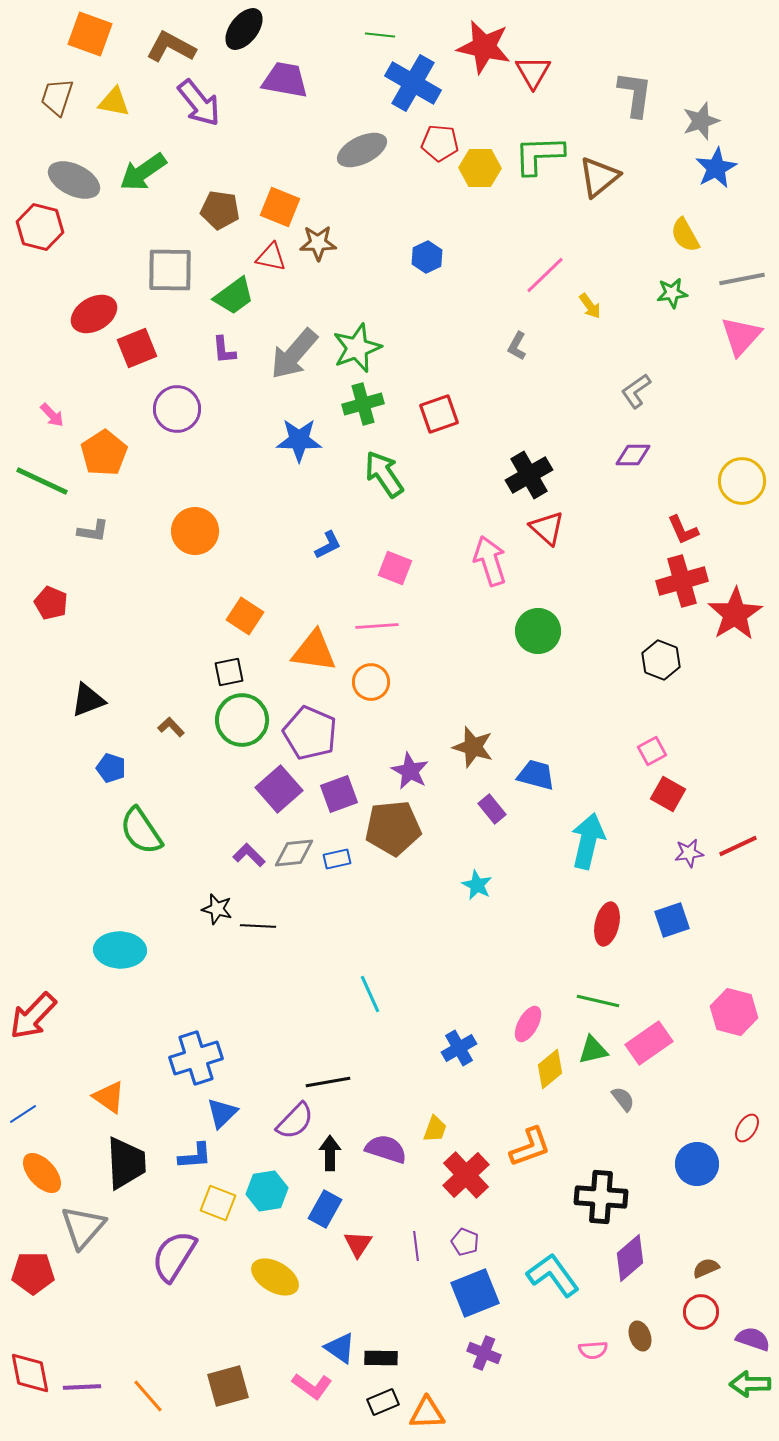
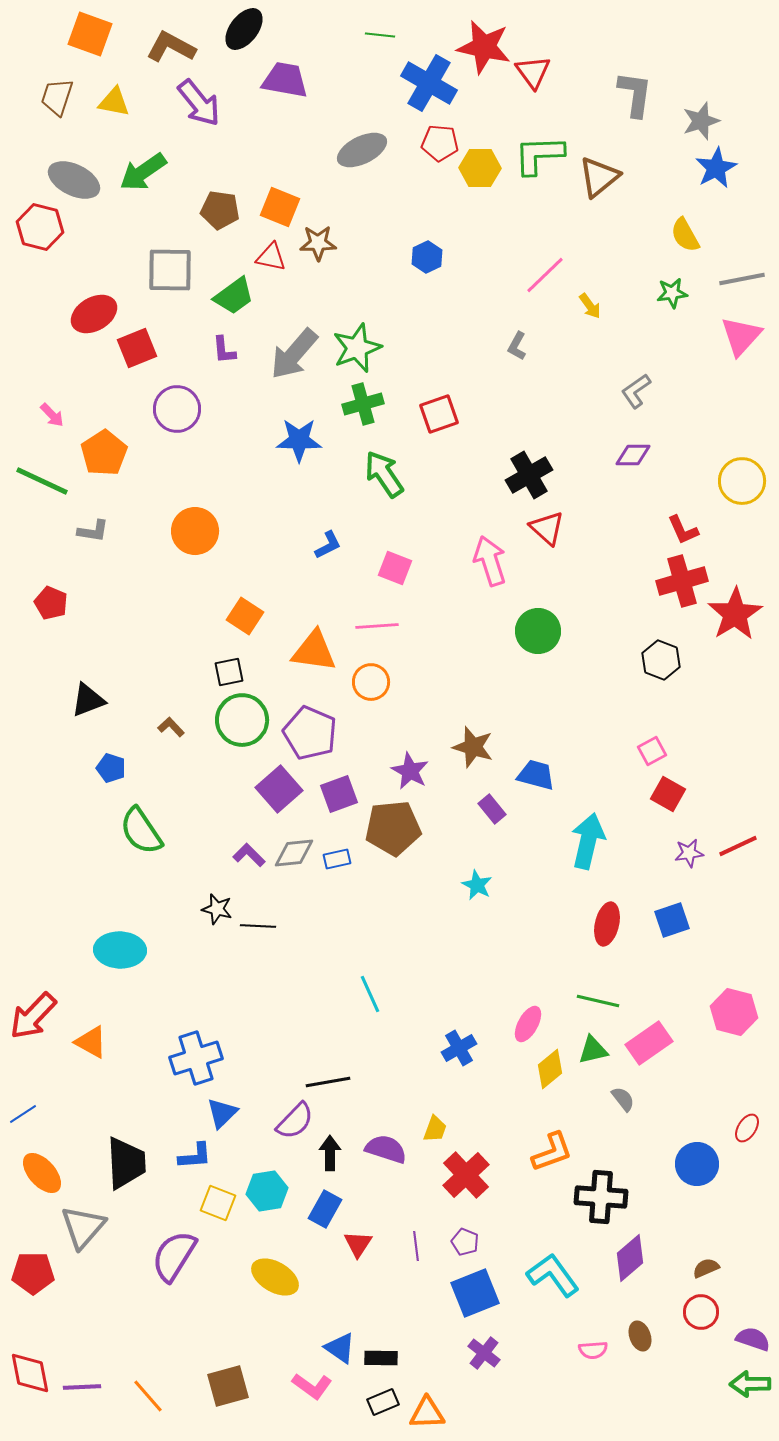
red triangle at (533, 72): rotated 6 degrees counterclockwise
blue cross at (413, 83): moved 16 px right
orange triangle at (109, 1097): moved 18 px left, 55 px up; rotated 6 degrees counterclockwise
orange L-shape at (530, 1147): moved 22 px right, 5 px down
purple cross at (484, 1353): rotated 16 degrees clockwise
